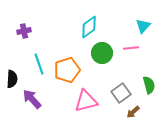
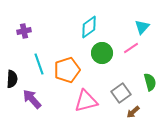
cyan triangle: moved 1 px left, 1 px down
pink line: rotated 28 degrees counterclockwise
green semicircle: moved 1 px right, 3 px up
